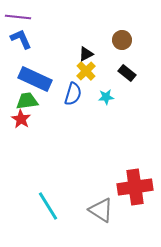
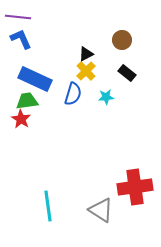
cyan line: rotated 24 degrees clockwise
